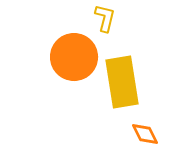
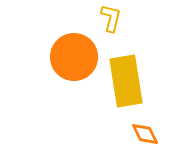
yellow L-shape: moved 6 px right
yellow rectangle: moved 4 px right, 1 px up
